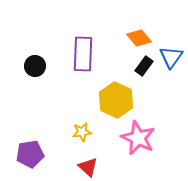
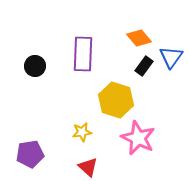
yellow hexagon: rotated 8 degrees counterclockwise
